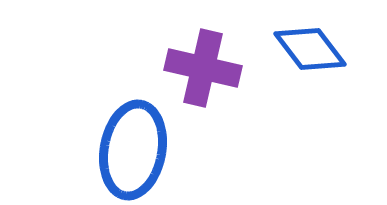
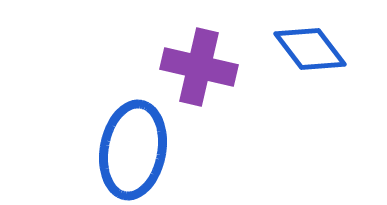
purple cross: moved 4 px left, 1 px up
